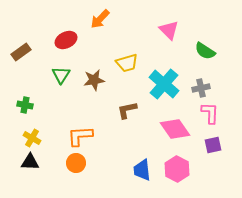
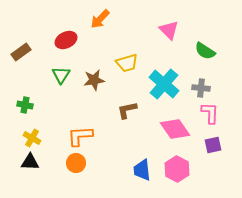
gray cross: rotated 18 degrees clockwise
